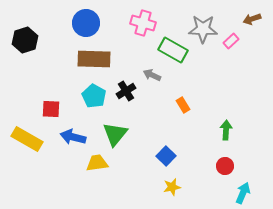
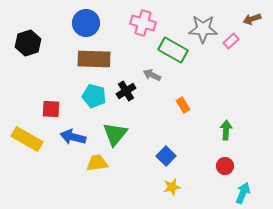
black hexagon: moved 3 px right, 3 px down
cyan pentagon: rotated 15 degrees counterclockwise
